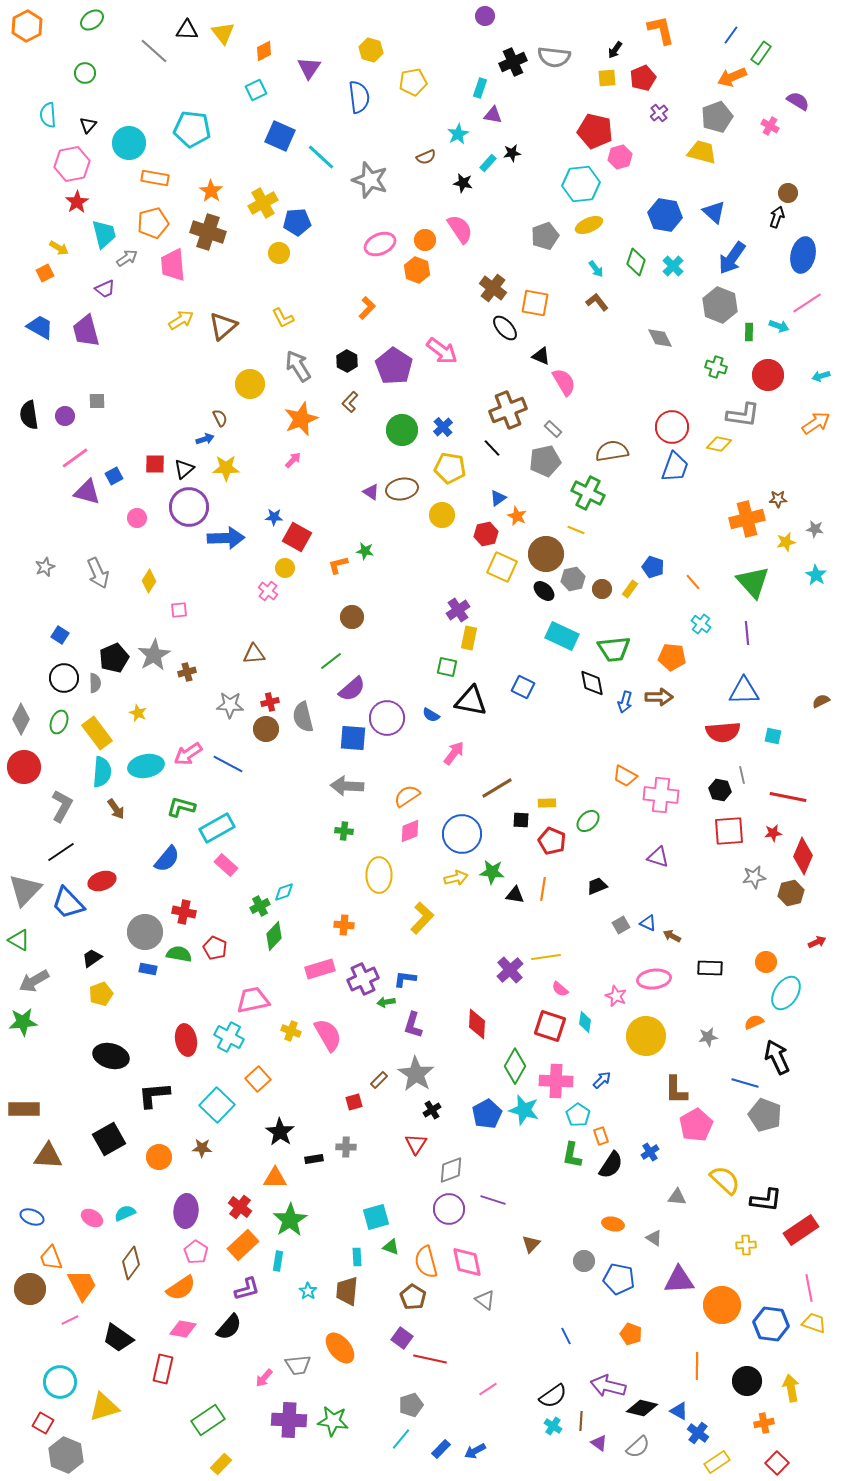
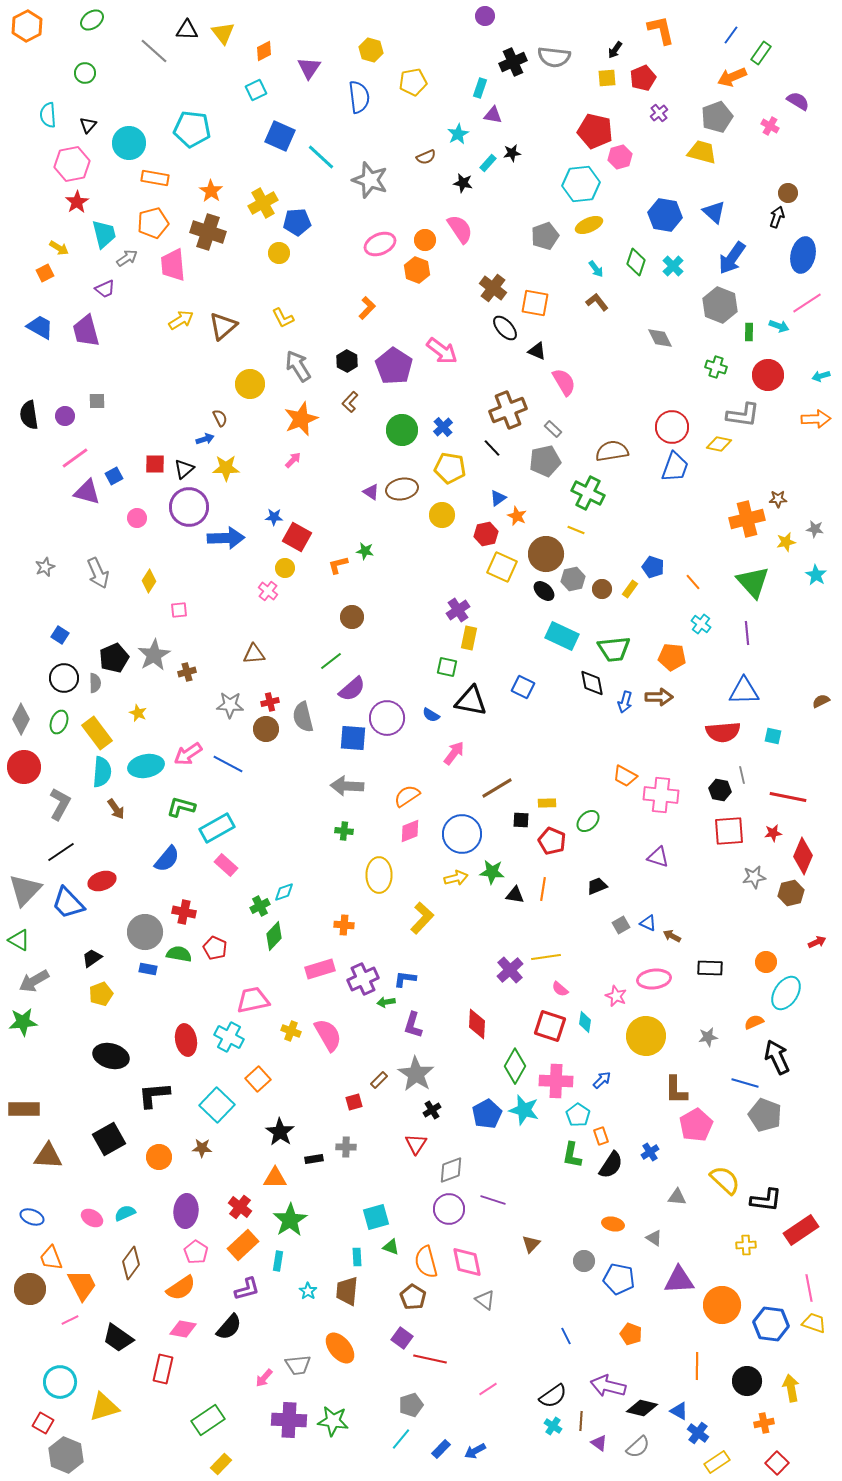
black triangle at (541, 356): moved 4 px left, 5 px up
orange arrow at (816, 423): moved 4 px up; rotated 32 degrees clockwise
gray L-shape at (62, 806): moved 2 px left, 2 px up
